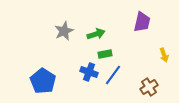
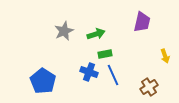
yellow arrow: moved 1 px right, 1 px down
blue line: rotated 60 degrees counterclockwise
